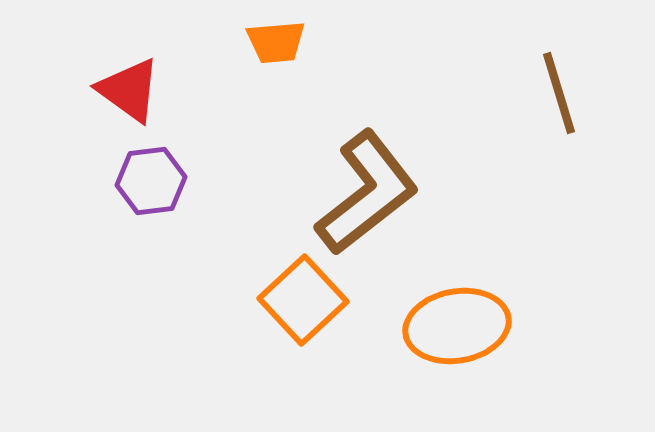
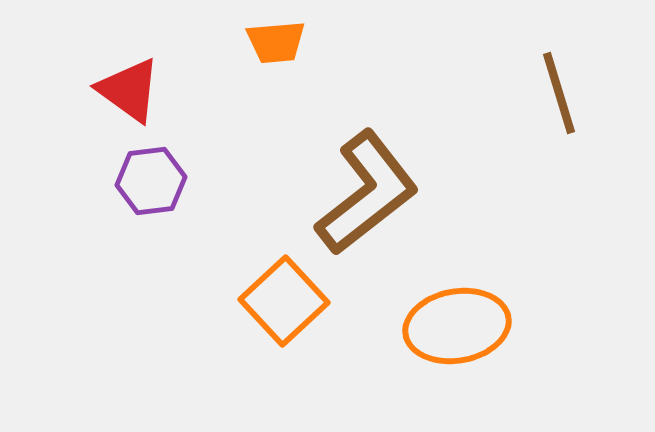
orange square: moved 19 px left, 1 px down
